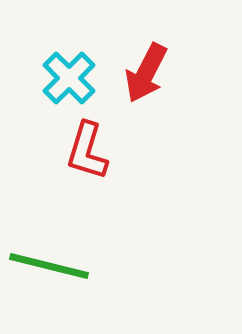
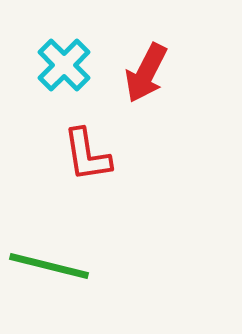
cyan cross: moved 5 px left, 13 px up
red L-shape: moved 4 px down; rotated 26 degrees counterclockwise
